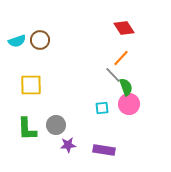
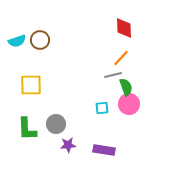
red diamond: rotated 30 degrees clockwise
gray line: rotated 60 degrees counterclockwise
gray circle: moved 1 px up
